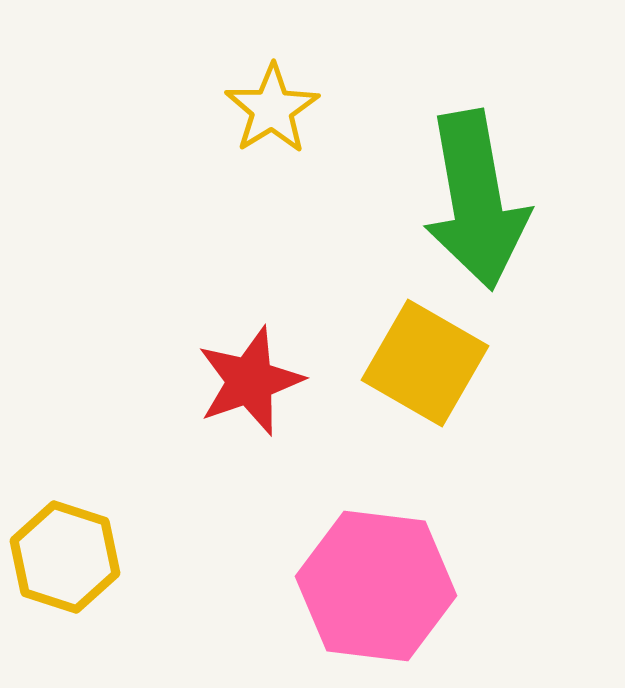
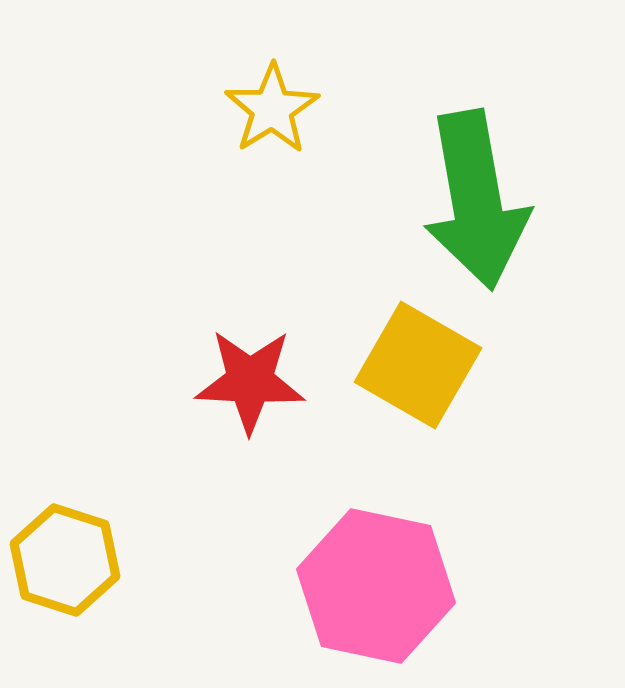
yellow square: moved 7 px left, 2 px down
red star: rotated 22 degrees clockwise
yellow hexagon: moved 3 px down
pink hexagon: rotated 5 degrees clockwise
